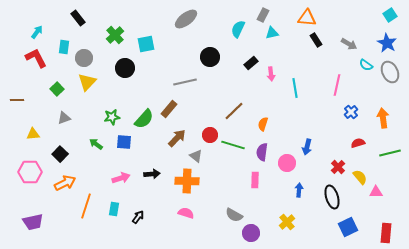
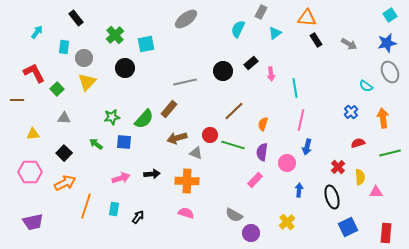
gray rectangle at (263, 15): moved 2 px left, 3 px up
black rectangle at (78, 18): moved 2 px left
cyan triangle at (272, 33): moved 3 px right; rotated 24 degrees counterclockwise
blue star at (387, 43): rotated 30 degrees clockwise
black circle at (210, 57): moved 13 px right, 14 px down
red L-shape at (36, 58): moved 2 px left, 15 px down
cyan semicircle at (366, 65): moved 21 px down
pink line at (337, 85): moved 36 px left, 35 px down
gray triangle at (64, 118): rotated 24 degrees clockwise
brown arrow at (177, 138): rotated 150 degrees counterclockwise
black square at (60, 154): moved 4 px right, 1 px up
gray triangle at (196, 156): moved 3 px up; rotated 16 degrees counterclockwise
yellow semicircle at (360, 177): rotated 35 degrees clockwise
pink rectangle at (255, 180): rotated 42 degrees clockwise
